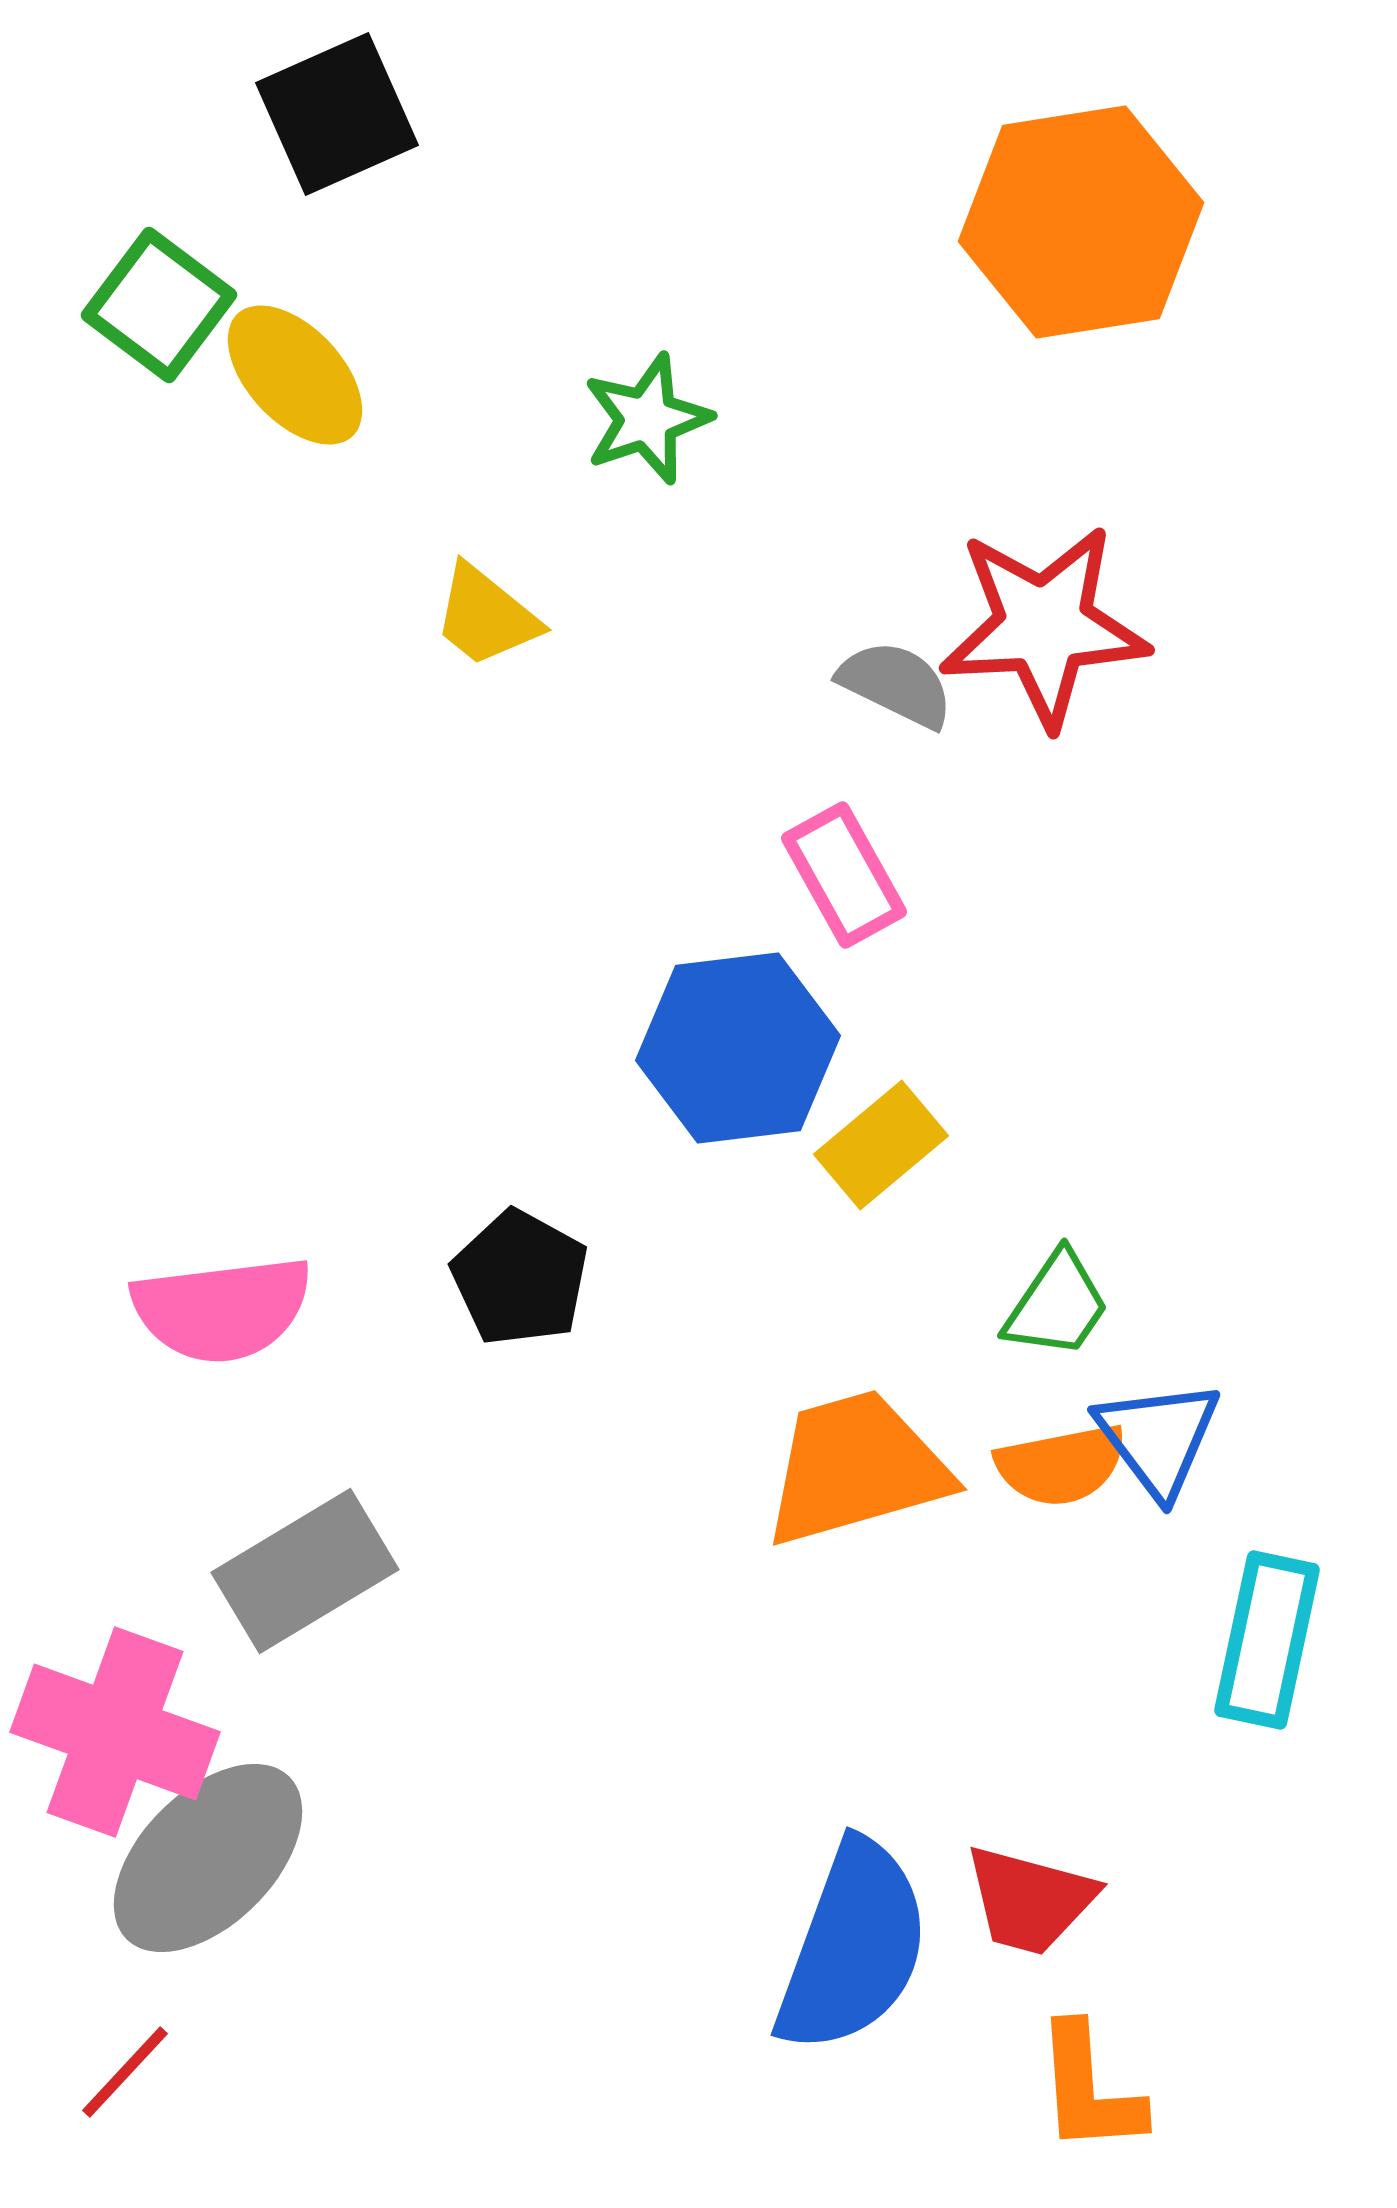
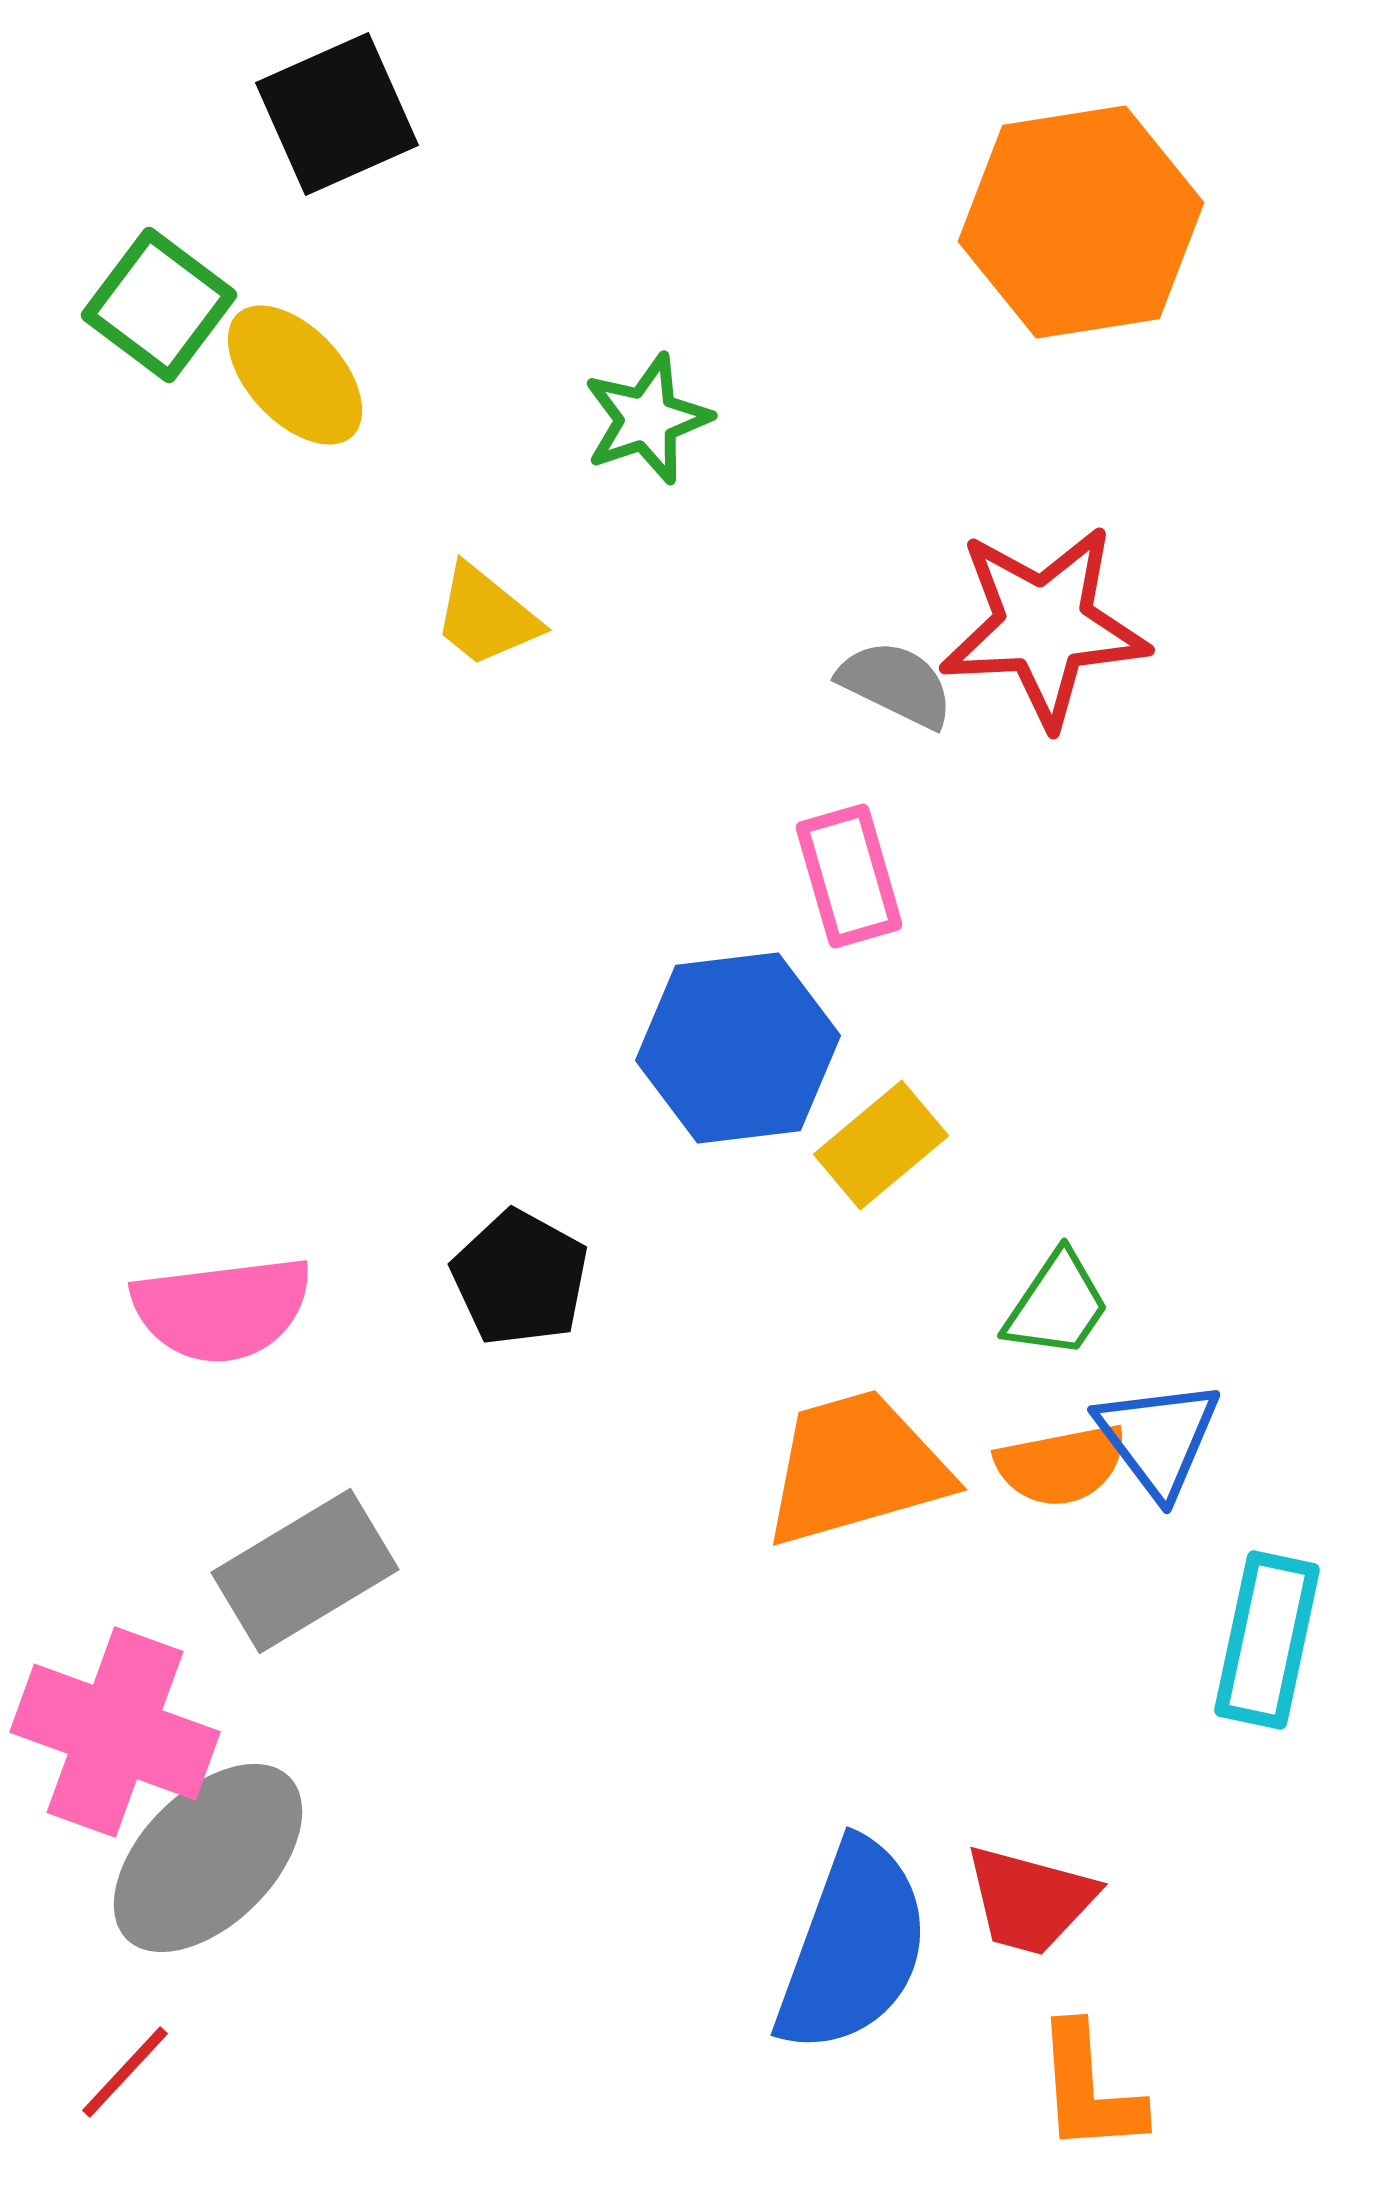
pink rectangle: moved 5 px right, 1 px down; rotated 13 degrees clockwise
